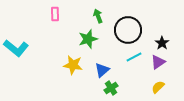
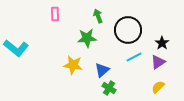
green star: moved 1 px left, 1 px up; rotated 12 degrees clockwise
green cross: moved 2 px left; rotated 24 degrees counterclockwise
